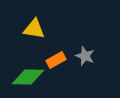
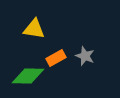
orange rectangle: moved 2 px up
green diamond: moved 1 px up
